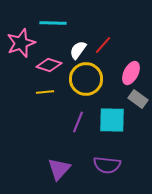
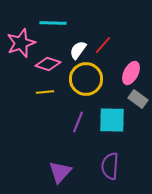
pink diamond: moved 1 px left, 1 px up
purple semicircle: moved 3 px right, 1 px down; rotated 88 degrees clockwise
purple triangle: moved 1 px right, 3 px down
